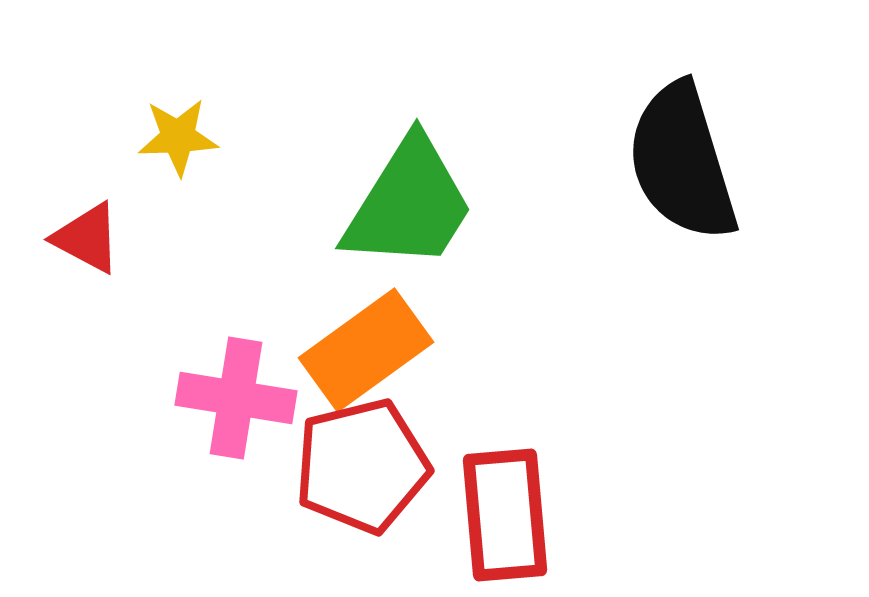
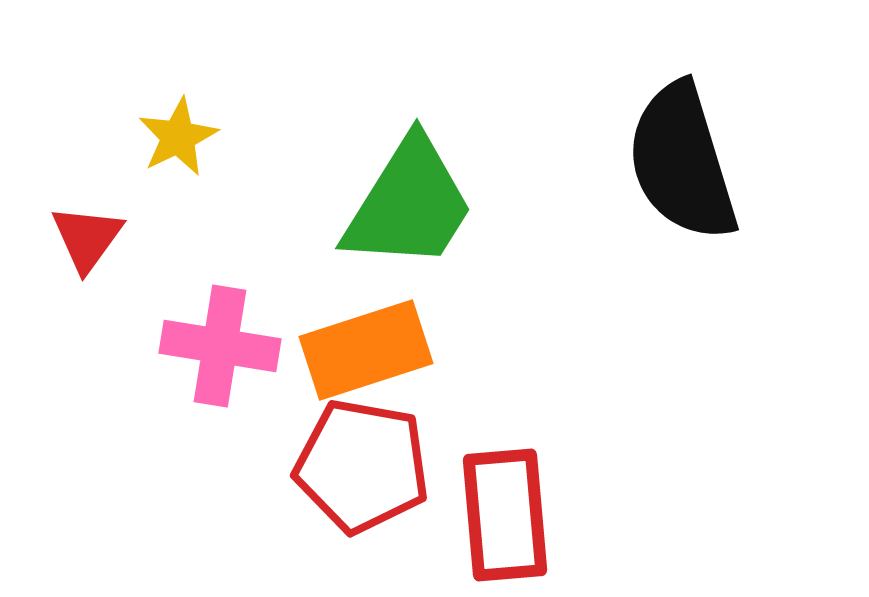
yellow star: rotated 24 degrees counterclockwise
red triangle: rotated 38 degrees clockwise
orange rectangle: rotated 18 degrees clockwise
pink cross: moved 16 px left, 52 px up
red pentagon: rotated 24 degrees clockwise
